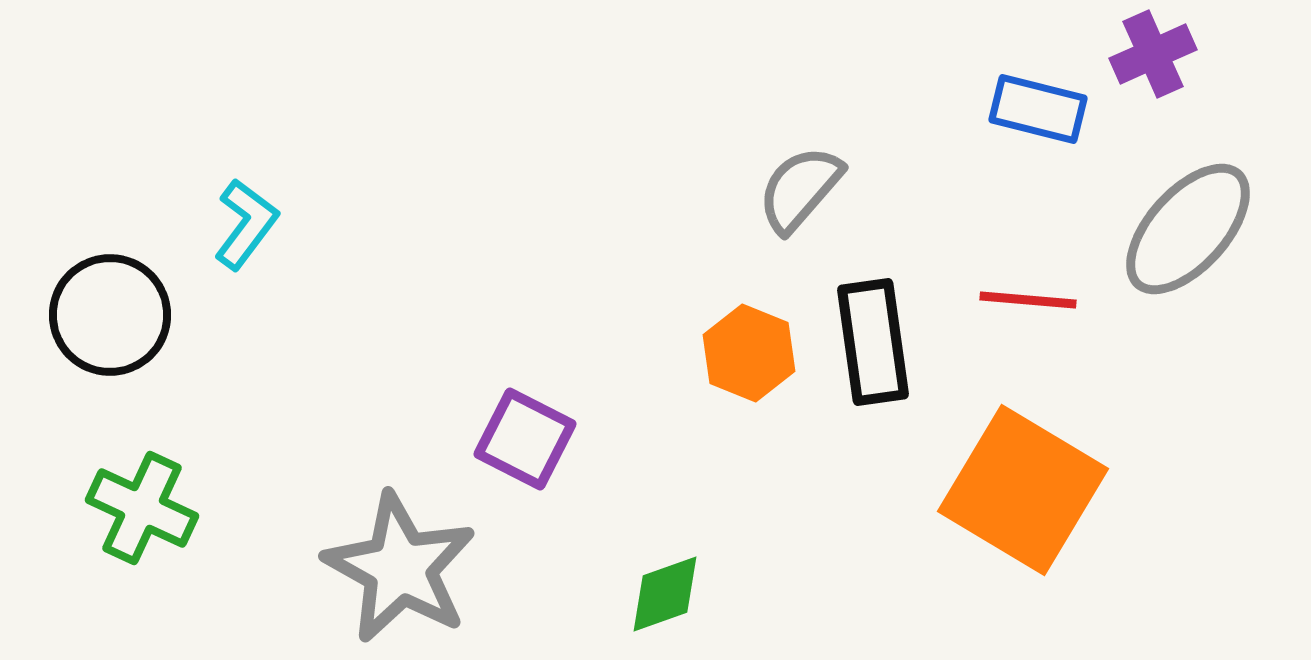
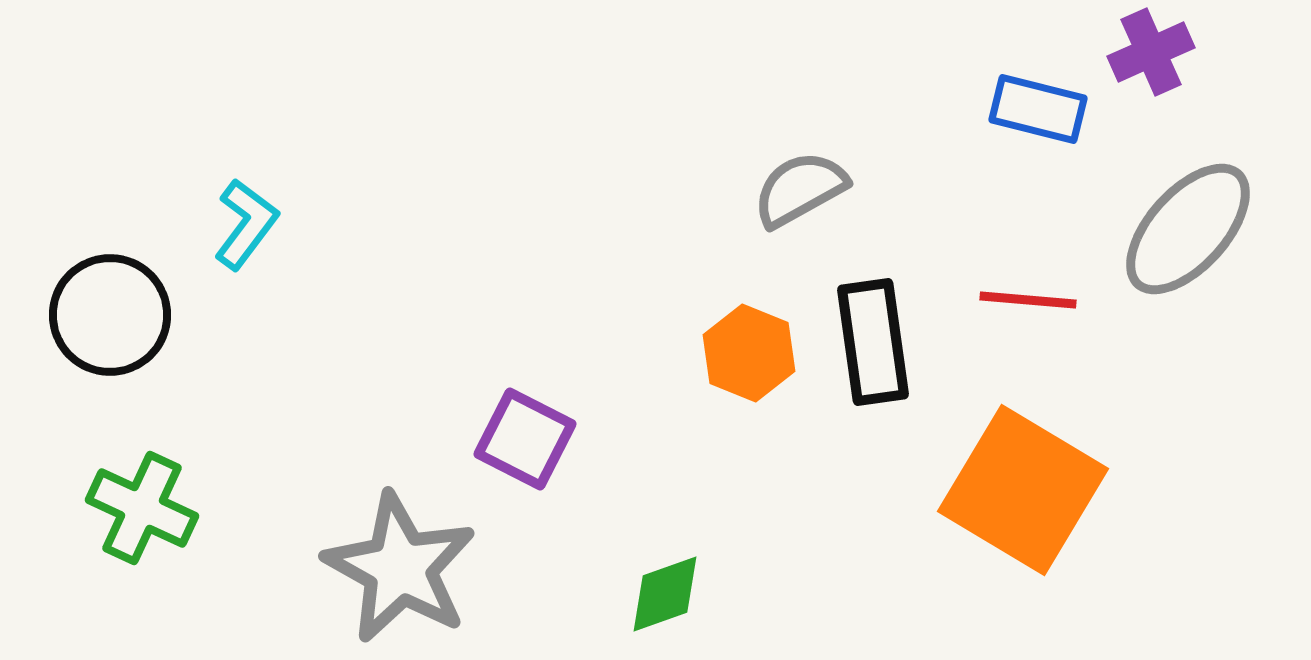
purple cross: moved 2 px left, 2 px up
gray semicircle: rotated 20 degrees clockwise
